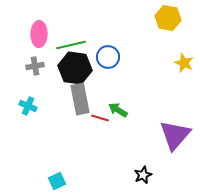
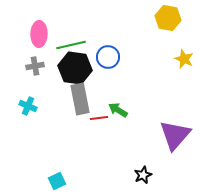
yellow star: moved 4 px up
red line: moved 1 px left; rotated 24 degrees counterclockwise
